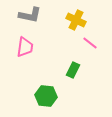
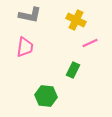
pink line: rotated 63 degrees counterclockwise
